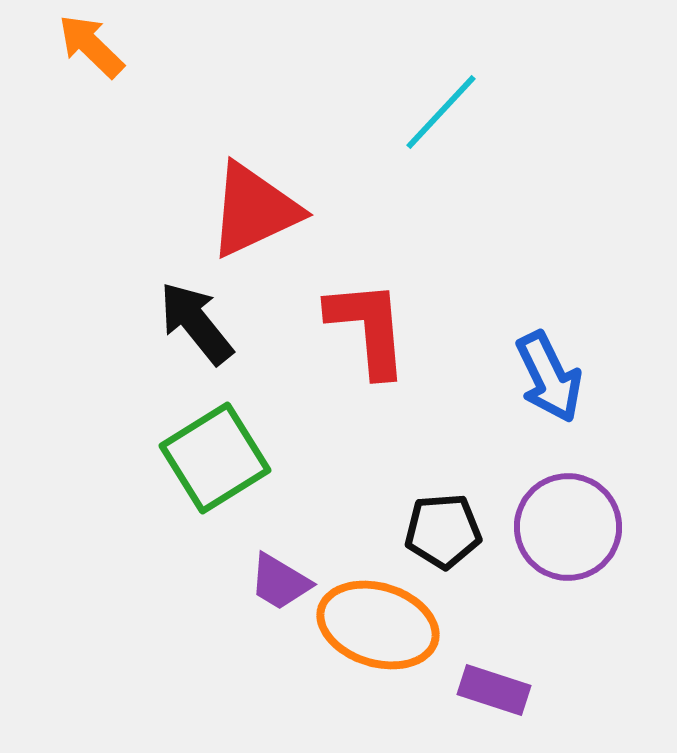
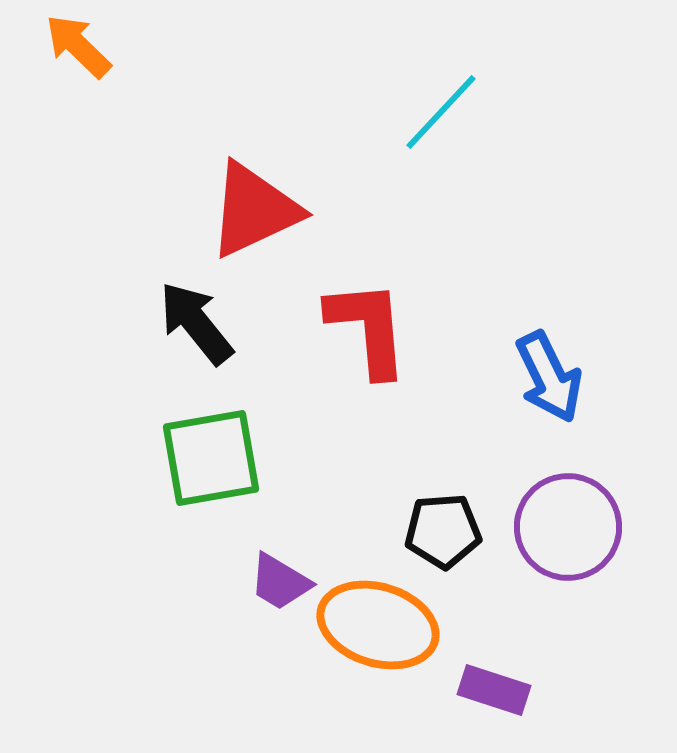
orange arrow: moved 13 px left
green square: moved 4 px left; rotated 22 degrees clockwise
